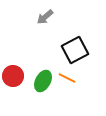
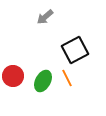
orange line: rotated 36 degrees clockwise
